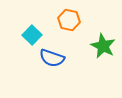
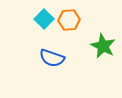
orange hexagon: rotated 15 degrees counterclockwise
cyan square: moved 12 px right, 16 px up
